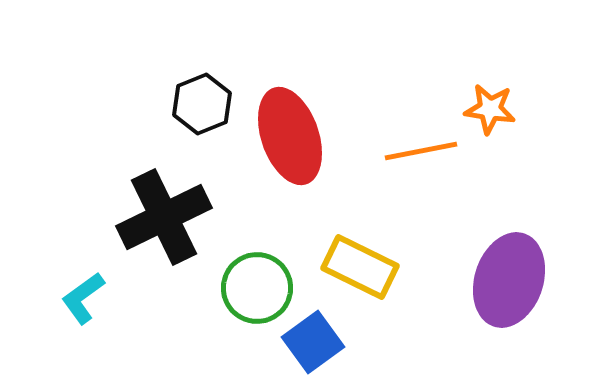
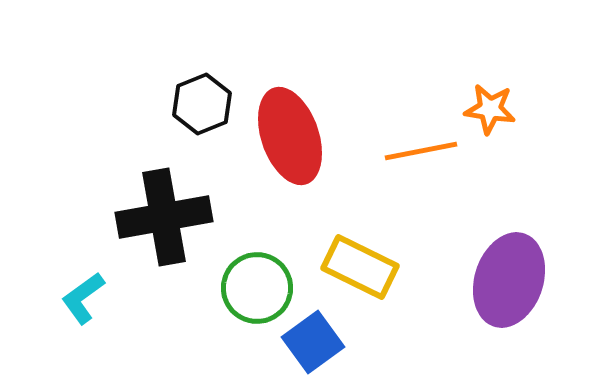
black cross: rotated 16 degrees clockwise
